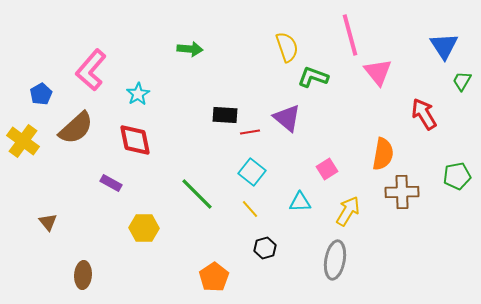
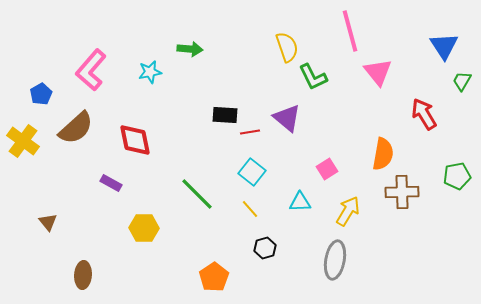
pink line: moved 4 px up
green L-shape: rotated 136 degrees counterclockwise
cyan star: moved 12 px right, 22 px up; rotated 20 degrees clockwise
